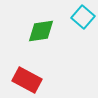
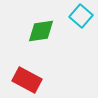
cyan square: moved 2 px left, 1 px up
